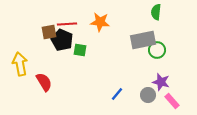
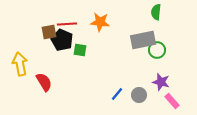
gray circle: moved 9 px left
